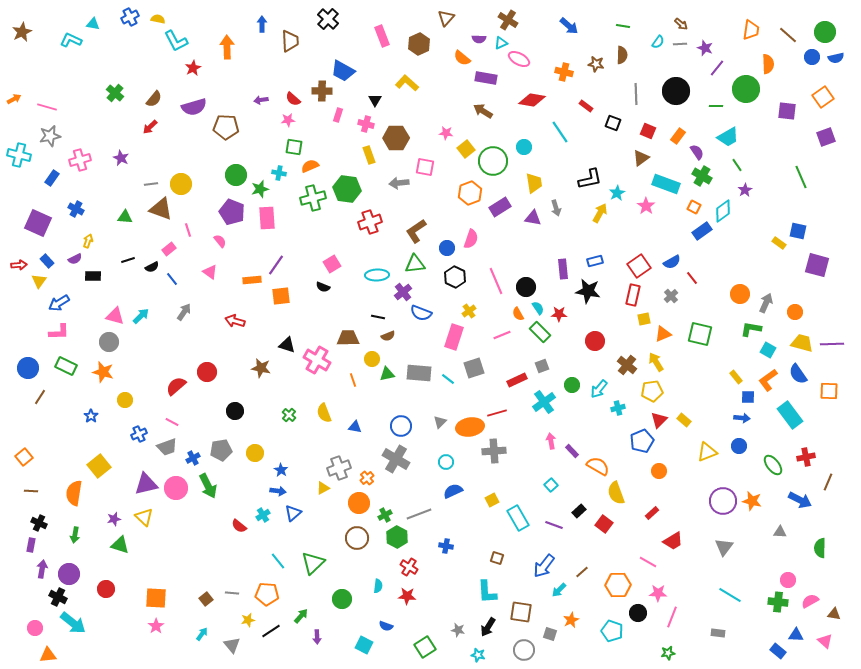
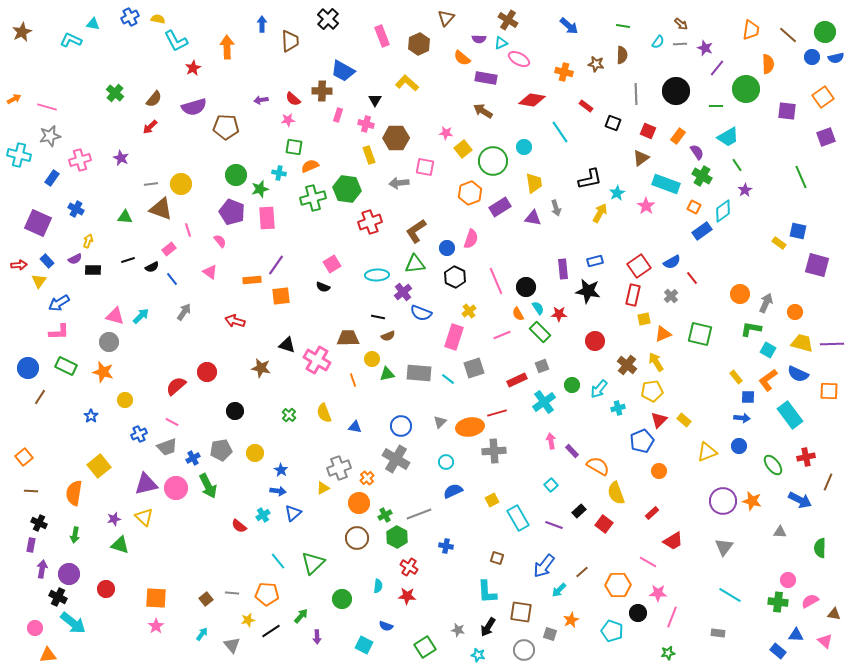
yellow square at (466, 149): moved 3 px left
black rectangle at (93, 276): moved 6 px up
blue semicircle at (798, 374): rotated 30 degrees counterclockwise
